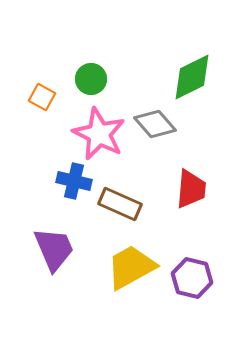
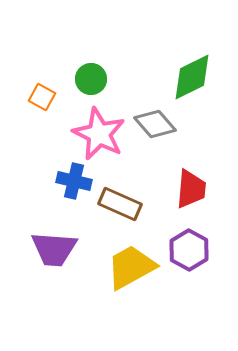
purple trapezoid: rotated 117 degrees clockwise
purple hexagon: moved 3 px left, 28 px up; rotated 15 degrees clockwise
